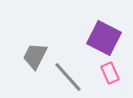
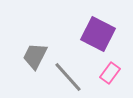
purple square: moved 6 px left, 4 px up
pink rectangle: rotated 60 degrees clockwise
